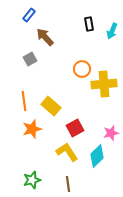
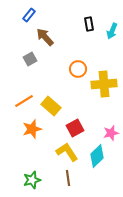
orange circle: moved 4 px left
orange line: rotated 66 degrees clockwise
brown line: moved 6 px up
